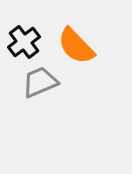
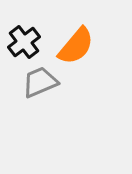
orange semicircle: rotated 96 degrees counterclockwise
